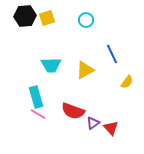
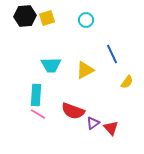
cyan rectangle: moved 2 px up; rotated 20 degrees clockwise
